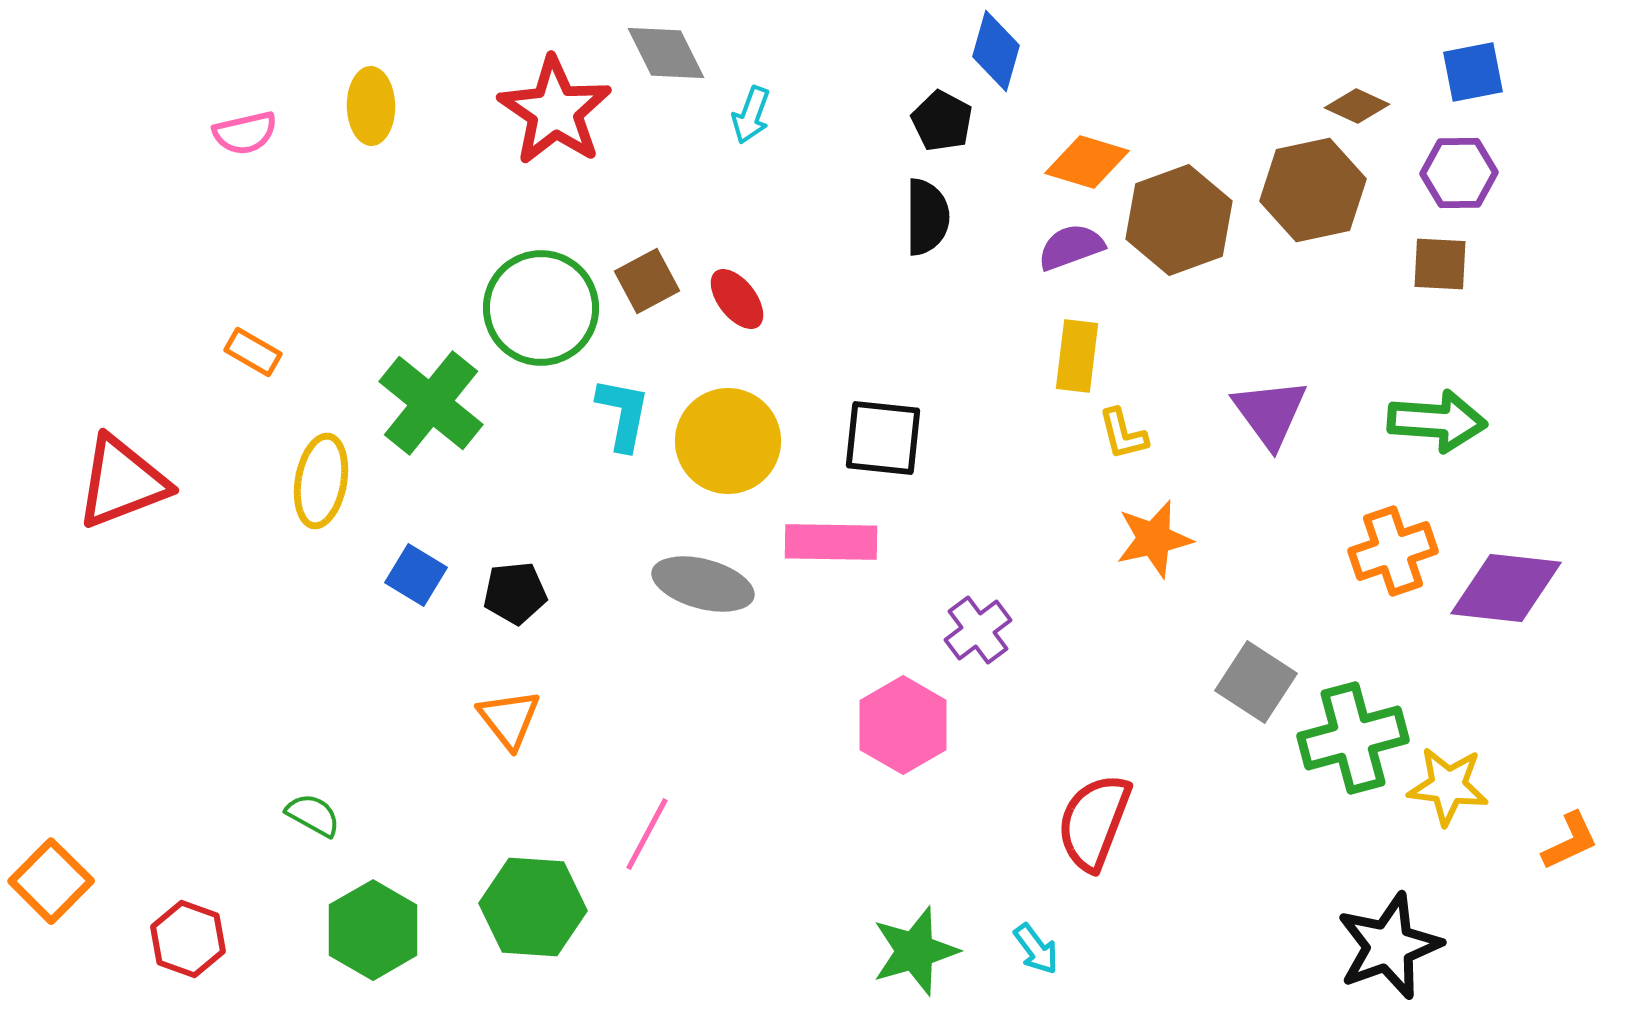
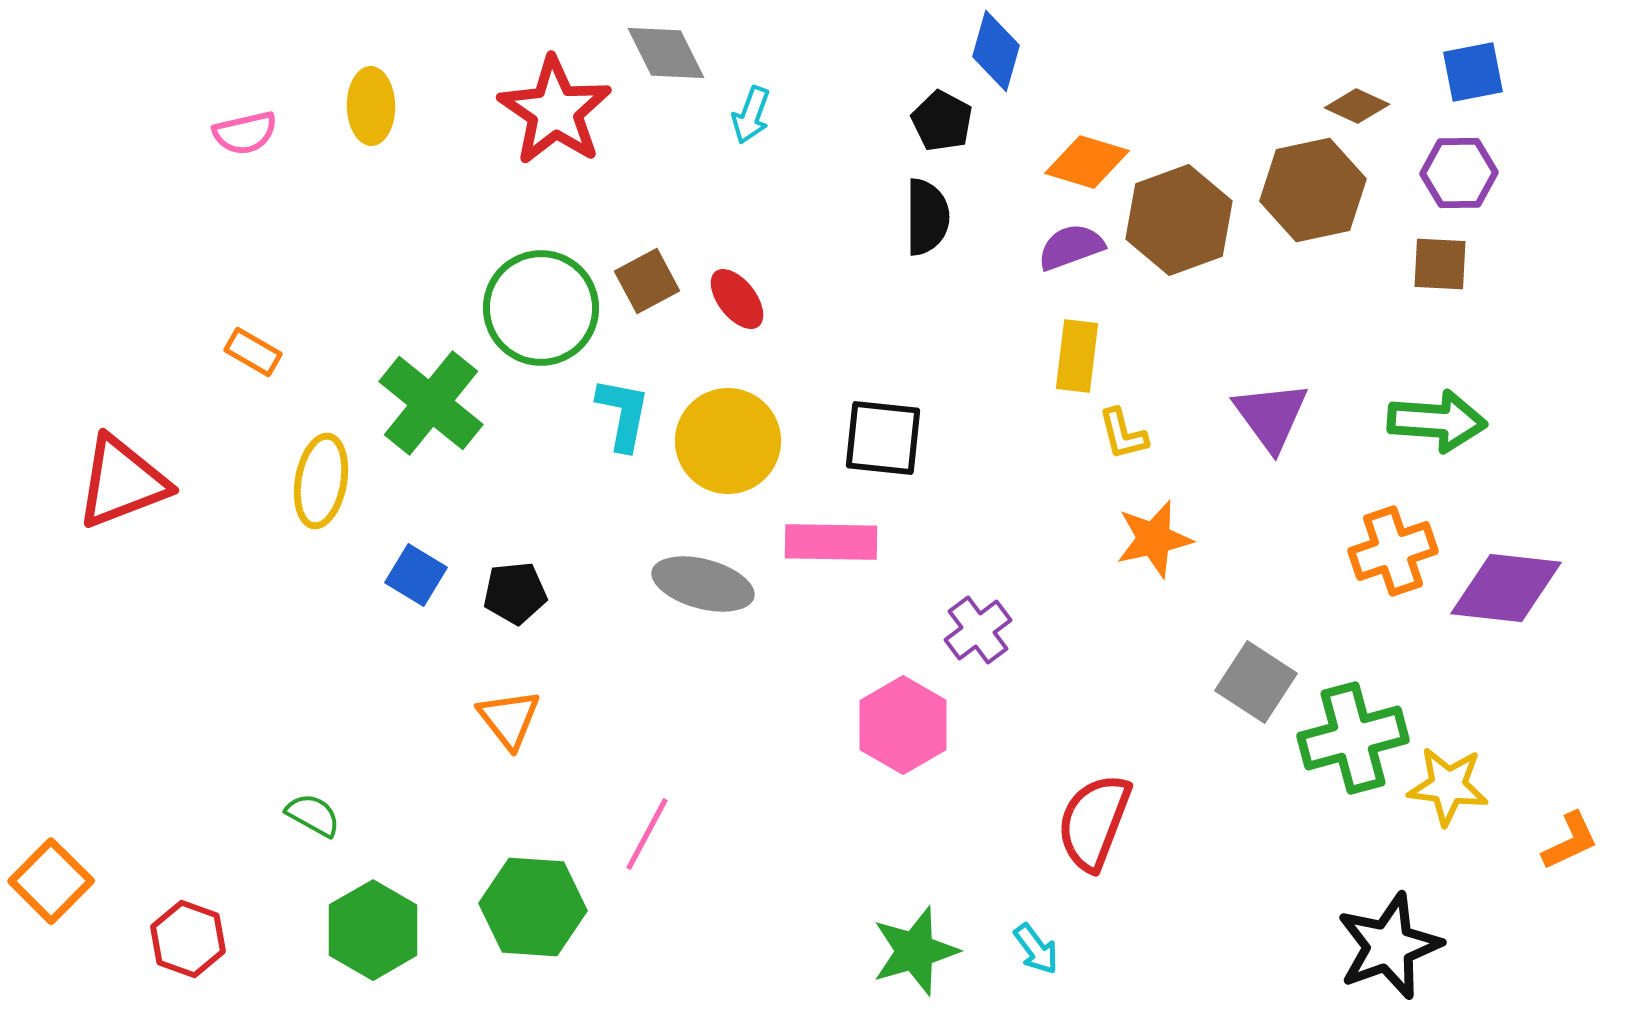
purple triangle at (1270, 413): moved 1 px right, 3 px down
